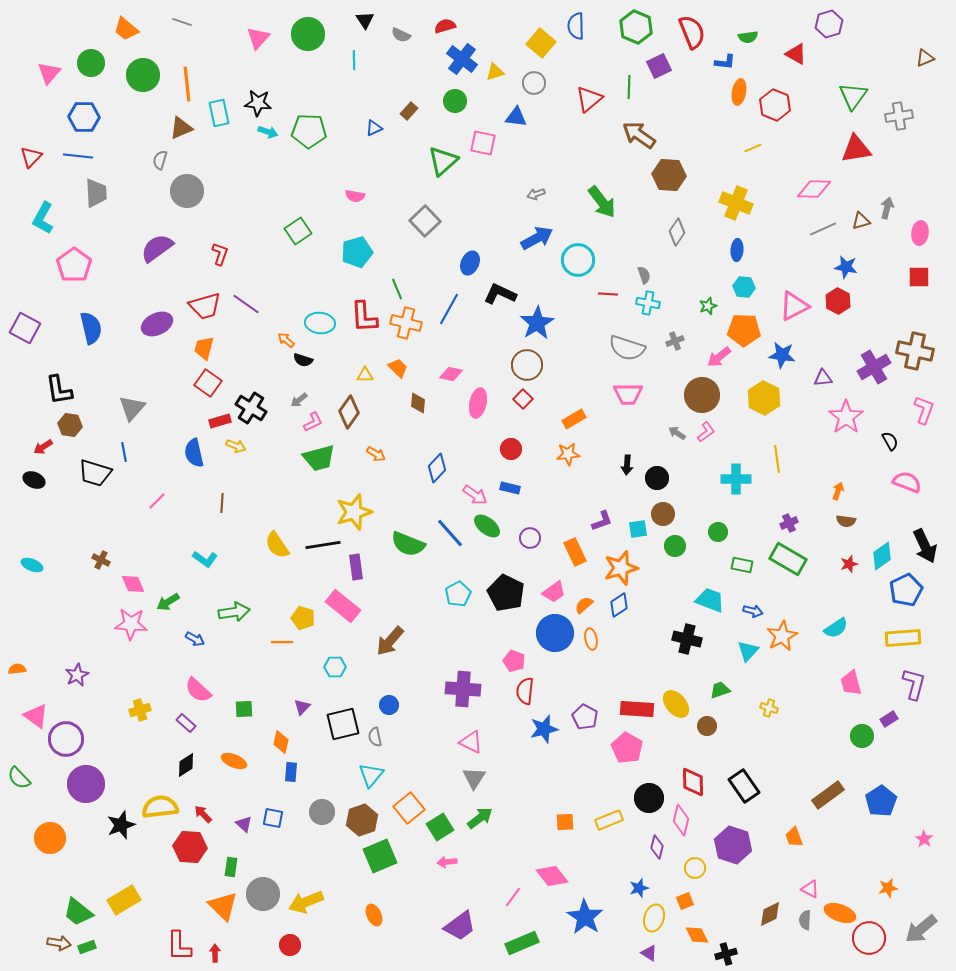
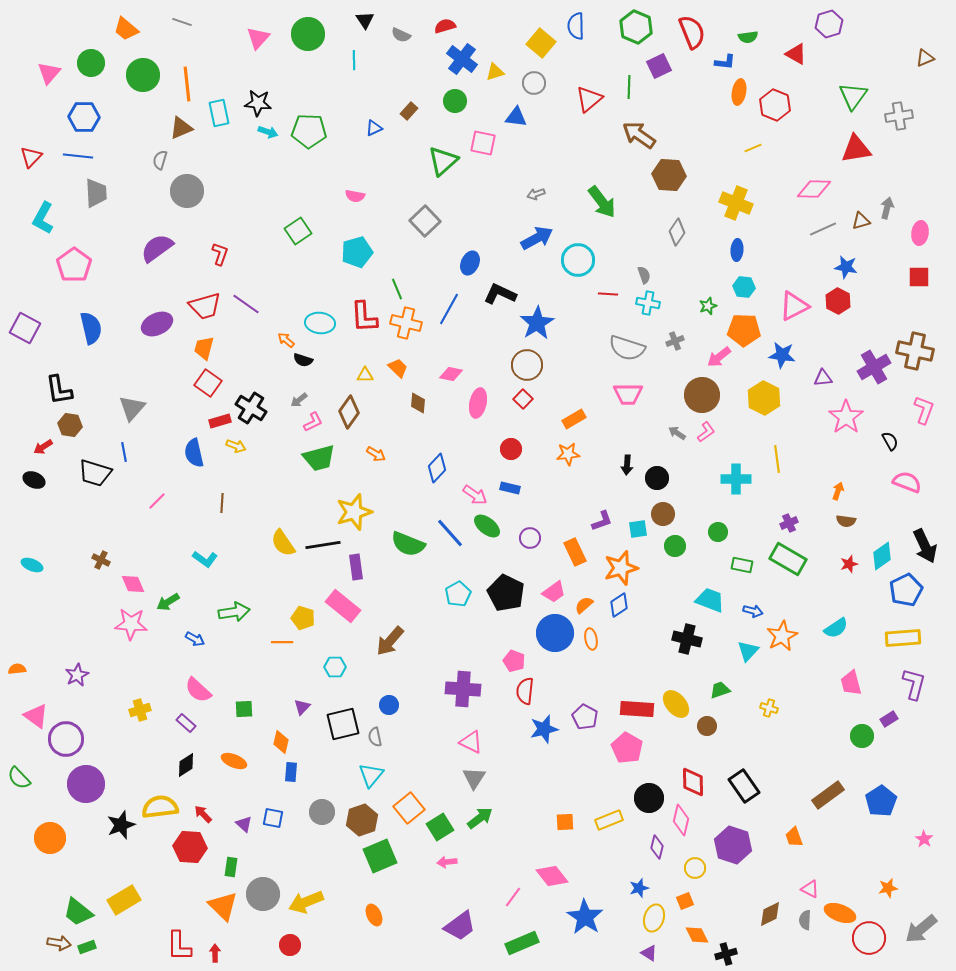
yellow semicircle at (277, 545): moved 6 px right, 2 px up
